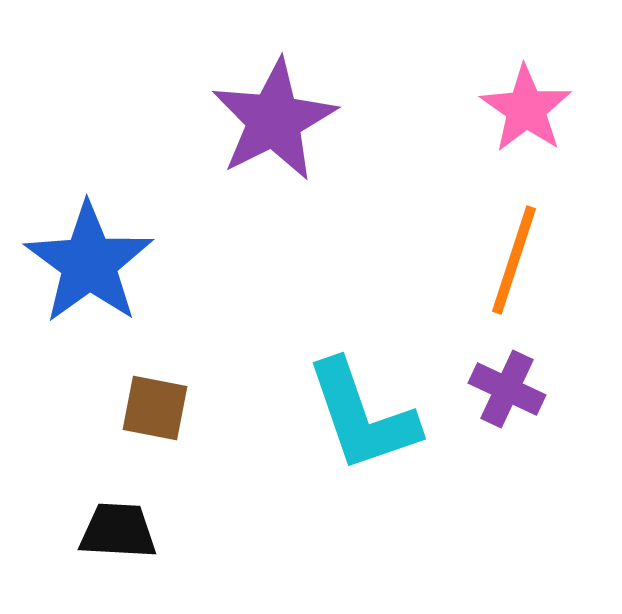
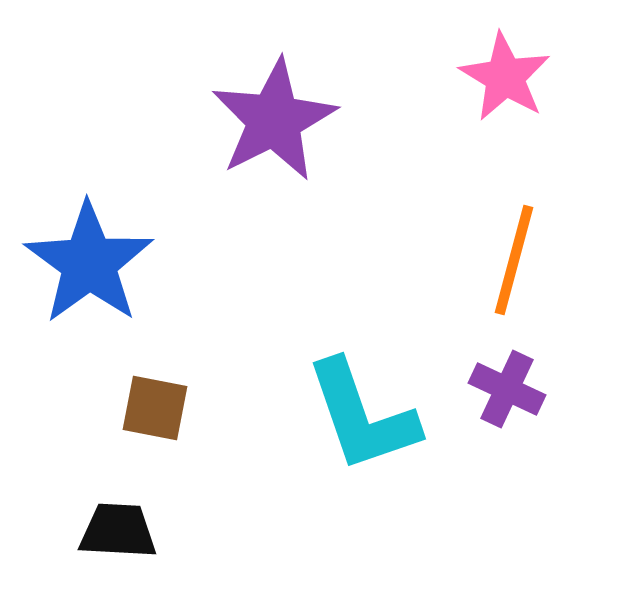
pink star: moved 21 px left, 32 px up; rotated 4 degrees counterclockwise
orange line: rotated 3 degrees counterclockwise
